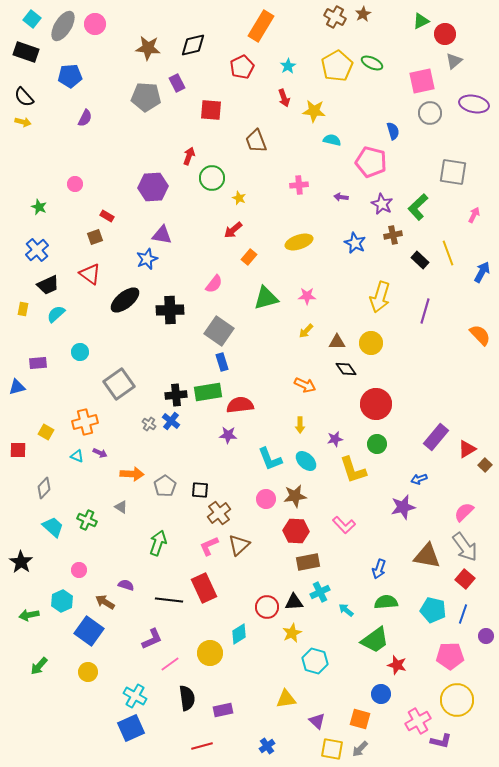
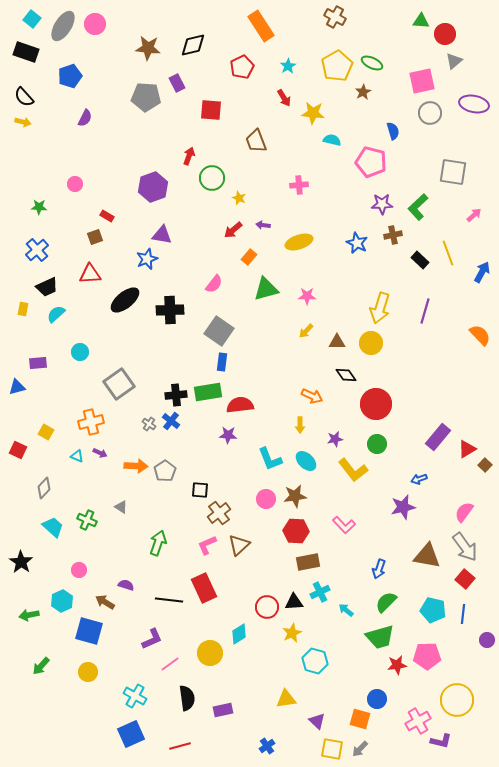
brown star at (363, 14): moved 78 px down
green triangle at (421, 21): rotated 30 degrees clockwise
orange rectangle at (261, 26): rotated 64 degrees counterclockwise
blue pentagon at (70, 76): rotated 15 degrees counterclockwise
red arrow at (284, 98): rotated 12 degrees counterclockwise
yellow star at (314, 111): moved 1 px left, 2 px down
purple hexagon at (153, 187): rotated 16 degrees counterclockwise
purple arrow at (341, 197): moved 78 px left, 28 px down
purple star at (382, 204): rotated 30 degrees counterclockwise
green star at (39, 207): rotated 21 degrees counterclockwise
pink arrow at (474, 215): rotated 21 degrees clockwise
blue star at (355, 243): moved 2 px right
red triangle at (90, 274): rotated 40 degrees counterclockwise
black trapezoid at (48, 285): moved 1 px left, 2 px down
yellow arrow at (380, 297): moved 11 px down
green triangle at (266, 298): moved 9 px up
blue rectangle at (222, 362): rotated 24 degrees clockwise
black diamond at (346, 369): moved 6 px down
orange arrow at (305, 385): moved 7 px right, 11 px down
orange cross at (85, 422): moved 6 px right
purple rectangle at (436, 437): moved 2 px right
red square at (18, 450): rotated 24 degrees clockwise
yellow L-shape at (353, 470): rotated 20 degrees counterclockwise
orange arrow at (132, 474): moved 4 px right, 8 px up
gray pentagon at (165, 486): moved 15 px up
pink semicircle at (464, 512): rotated 10 degrees counterclockwise
pink L-shape at (209, 546): moved 2 px left, 1 px up
green semicircle at (386, 602): rotated 40 degrees counterclockwise
blue line at (463, 614): rotated 12 degrees counterclockwise
blue square at (89, 631): rotated 20 degrees counterclockwise
purple circle at (486, 636): moved 1 px right, 4 px down
green trapezoid at (375, 640): moved 5 px right, 3 px up; rotated 20 degrees clockwise
pink pentagon at (450, 656): moved 23 px left
red star at (397, 665): rotated 24 degrees counterclockwise
green arrow at (39, 666): moved 2 px right
blue circle at (381, 694): moved 4 px left, 5 px down
blue square at (131, 728): moved 6 px down
red line at (202, 746): moved 22 px left
